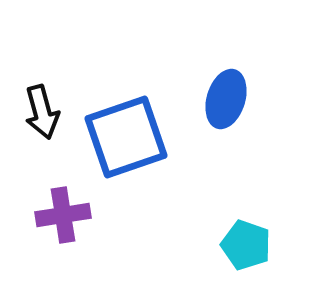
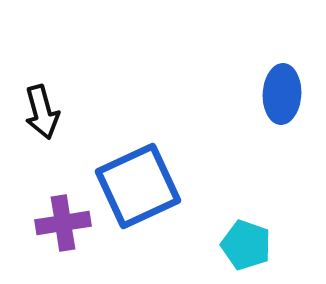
blue ellipse: moved 56 px right, 5 px up; rotated 14 degrees counterclockwise
blue square: moved 12 px right, 49 px down; rotated 6 degrees counterclockwise
purple cross: moved 8 px down
